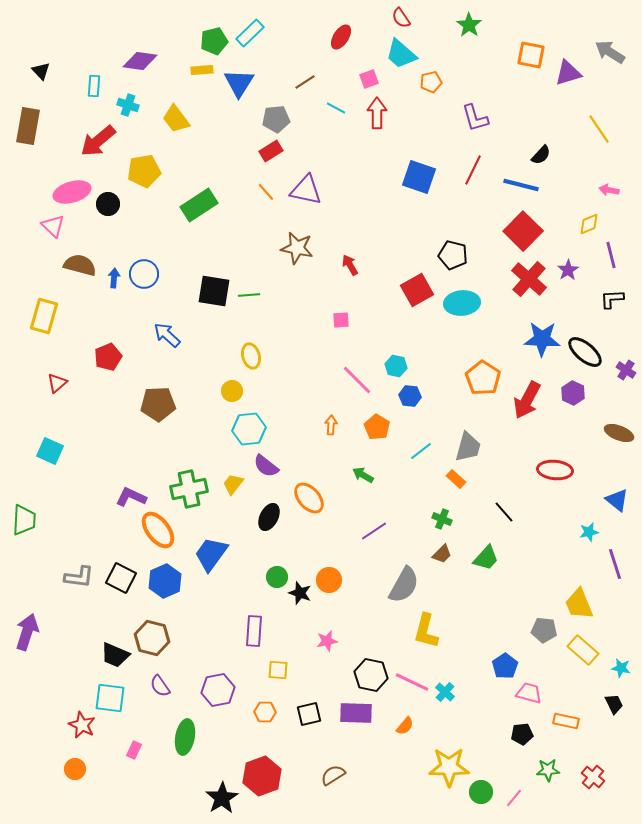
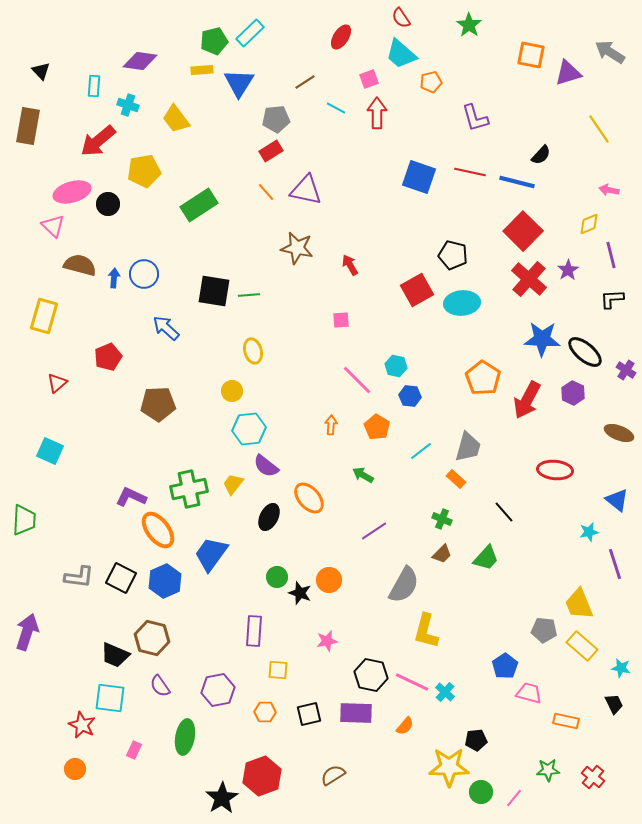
red line at (473, 170): moved 3 px left, 2 px down; rotated 76 degrees clockwise
blue line at (521, 185): moved 4 px left, 3 px up
blue arrow at (167, 335): moved 1 px left, 7 px up
yellow ellipse at (251, 356): moved 2 px right, 5 px up
yellow rectangle at (583, 650): moved 1 px left, 4 px up
black pentagon at (522, 734): moved 46 px left, 6 px down
